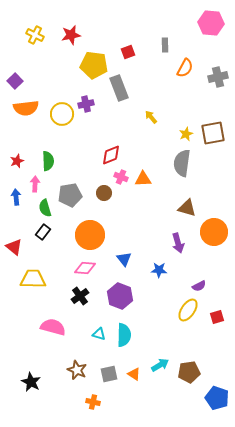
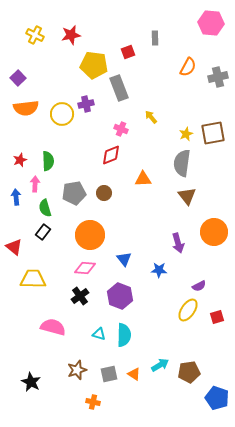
gray rectangle at (165, 45): moved 10 px left, 7 px up
orange semicircle at (185, 68): moved 3 px right, 1 px up
purple square at (15, 81): moved 3 px right, 3 px up
red star at (17, 161): moved 3 px right, 1 px up
pink cross at (121, 177): moved 48 px up
gray pentagon at (70, 195): moved 4 px right, 2 px up
brown triangle at (187, 208): moved 12 px up; rotated 36 degrees clockwise
brown star at (77, 370): rotated 30 degrees clockwise
